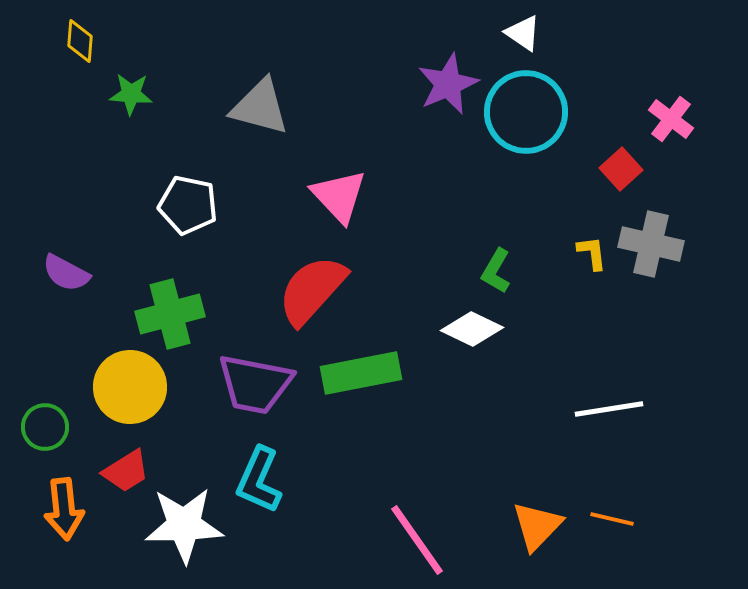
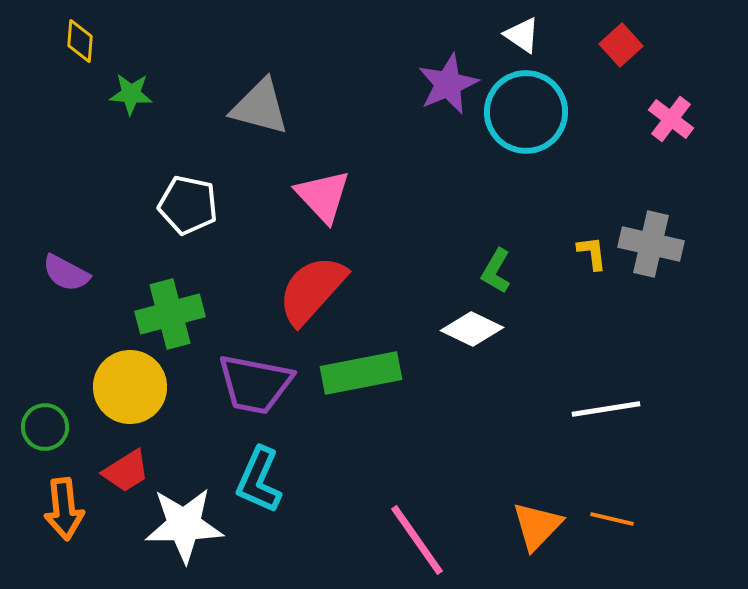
white triangle: moved 1 px left, 2 px down
red square: moved 124 px up
pink triangle: moved 16 px left
white line: moved 3 px left
